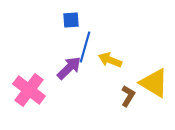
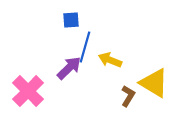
pink cross: moved 1 px left, 1 px down; rotated 8 degrees clockwise
